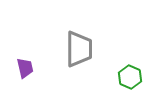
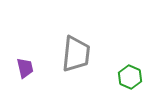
gray trapezoid: moved 3 px left, 5 px down; rotated 6 degrees clockwise
